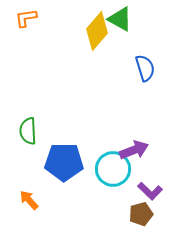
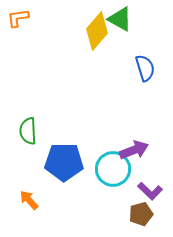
orange L-shape: moved 8 px left
